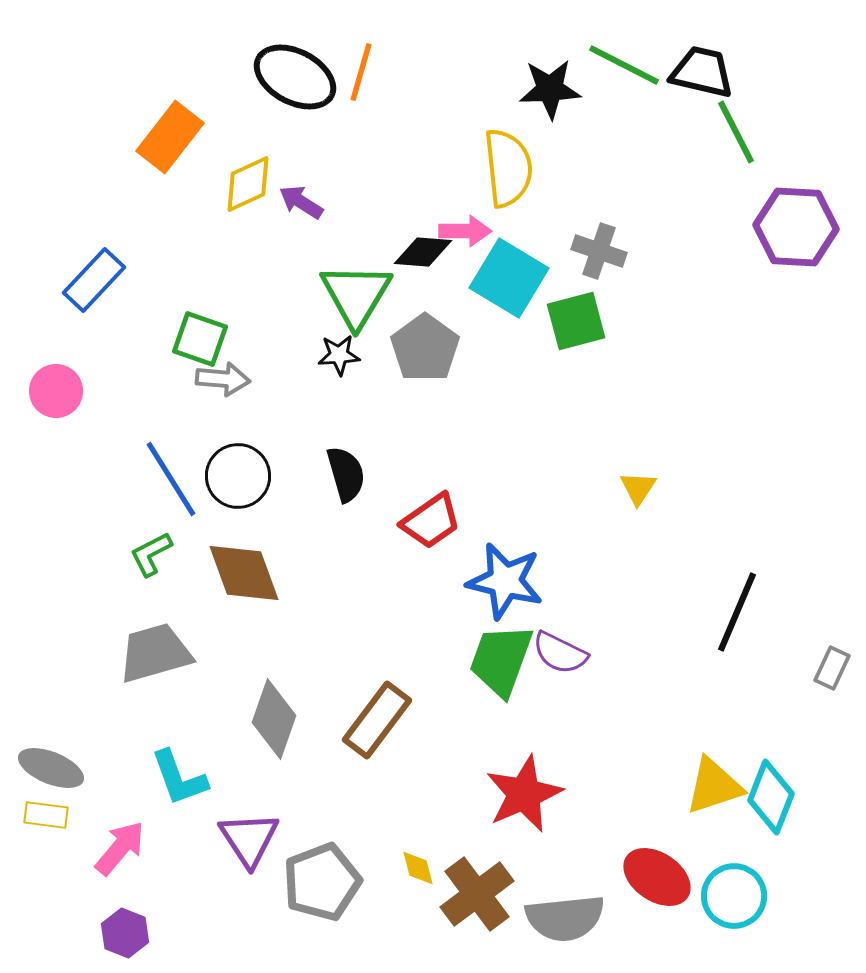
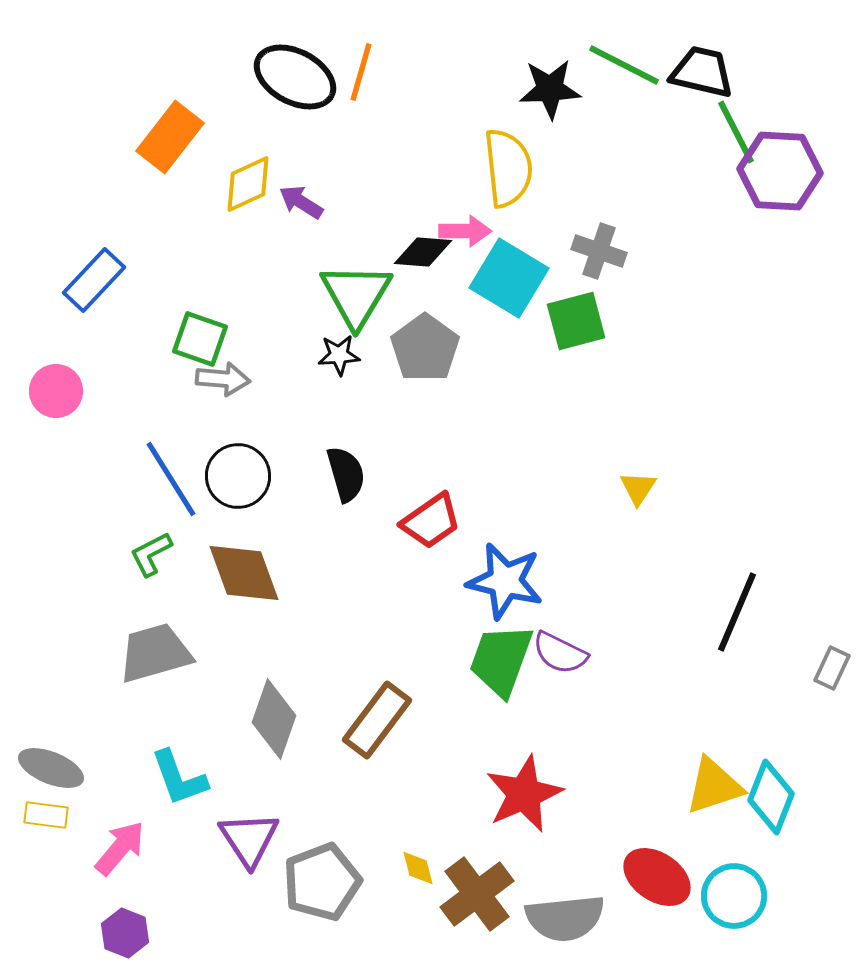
purple hexagon at (796, 227): moved 16 px left, 56 px up
